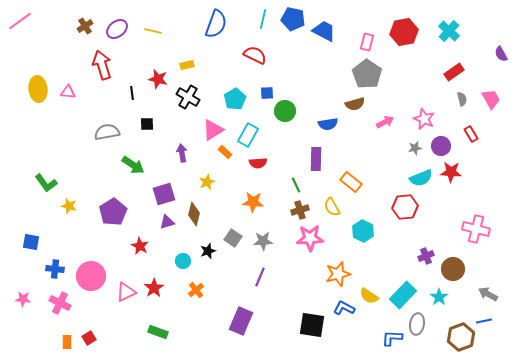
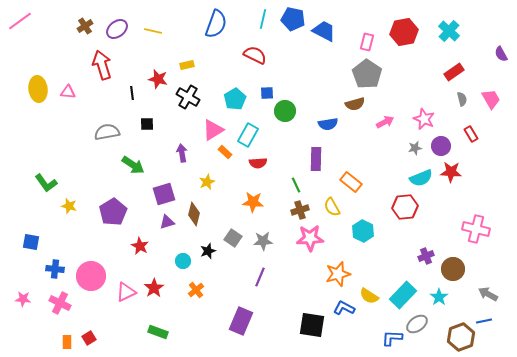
gray ellipse at (417, 324): rotated 45 degrees clockwise
